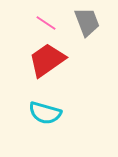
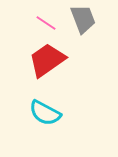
gray trapezoid: moved 4 px left, 3 px up
cyan semicircle: rotated 12 degrees clockwise
